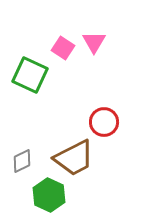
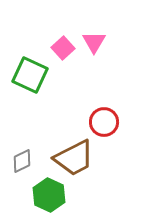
pink square: rotated 15 degrees clockwise
